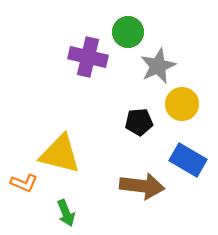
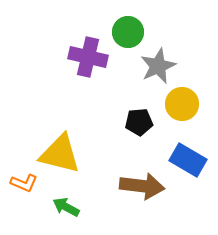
green arrow: moved 6 px up; rotated 140 degrees clockwise
